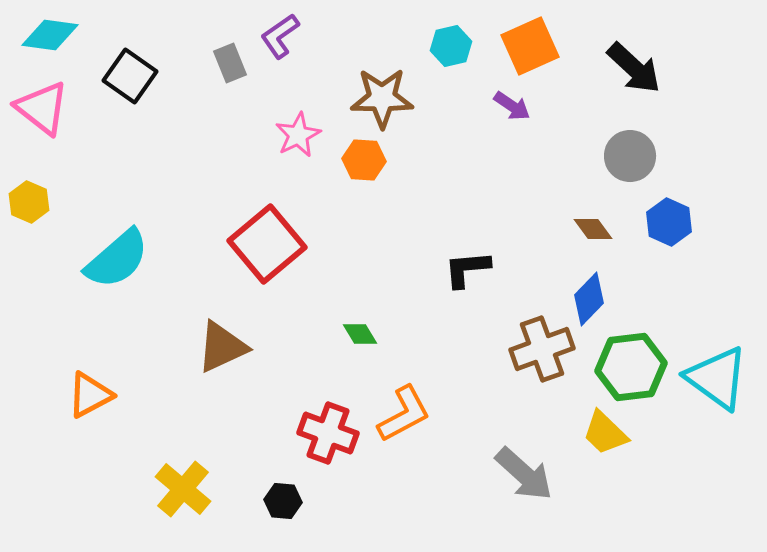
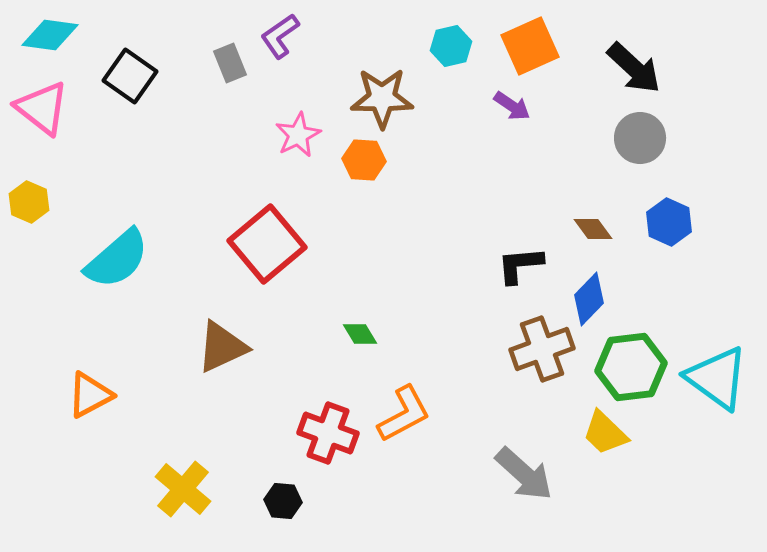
gray circle: moved 10 px right, 18 px up
black L-shape: moved 53 px right, 4 px up
